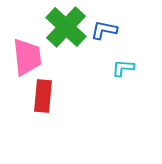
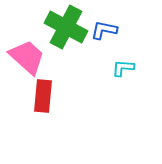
green cross: rotated 15 degrees counterclockwise
pink trapezoid: rotated 42 degrees counterclockwise
